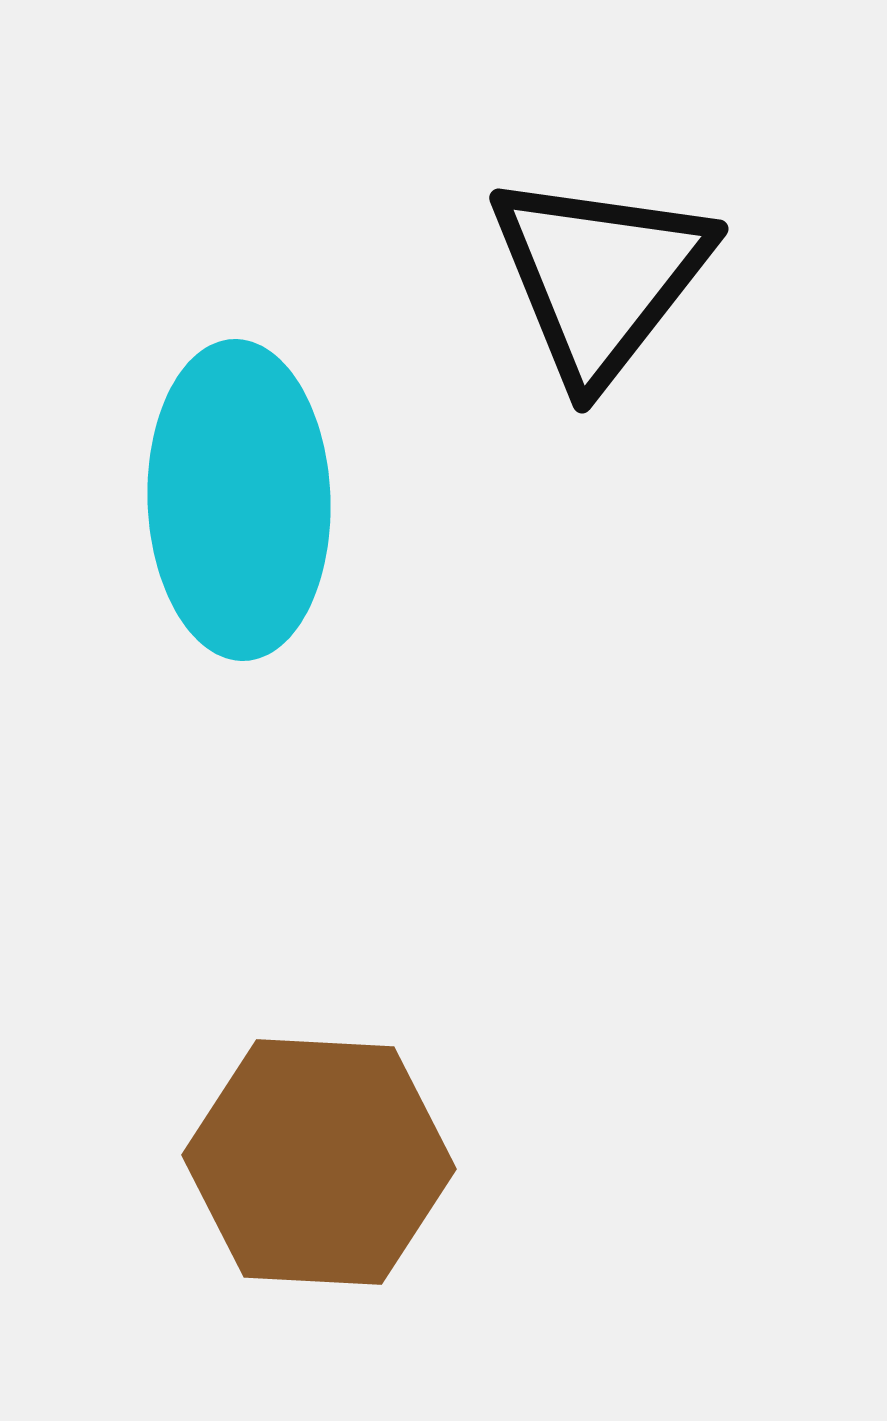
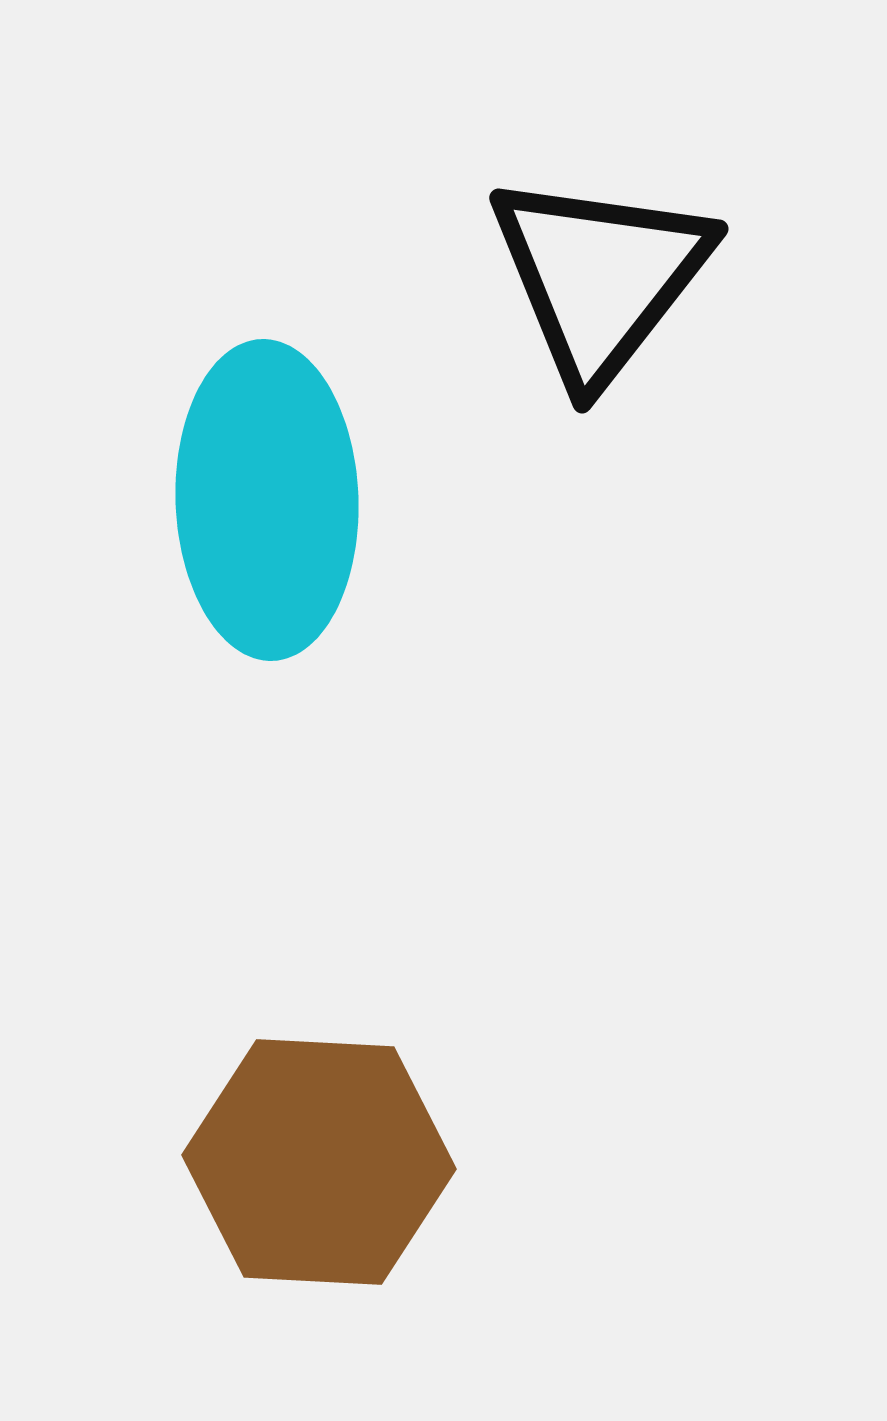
cyan ellipse: moved 28 px right
